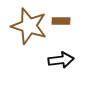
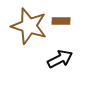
black arrow: moved 1 px left, 1 px up; rotated 20 degrees counterclockwise
